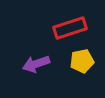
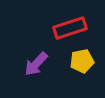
purple arrow: rotated 28 degrees counterclockwise
